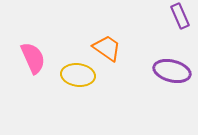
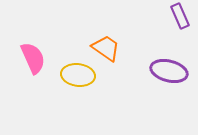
orange trapezoid: moved 1 px left
purple ellipse: moved 3 px left
